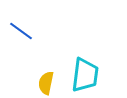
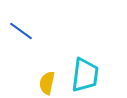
yellow semicircle: moved 1 px right
